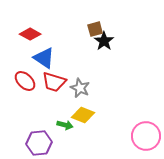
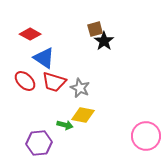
yellow diamond: rotated 10 degrees counterclockwise
